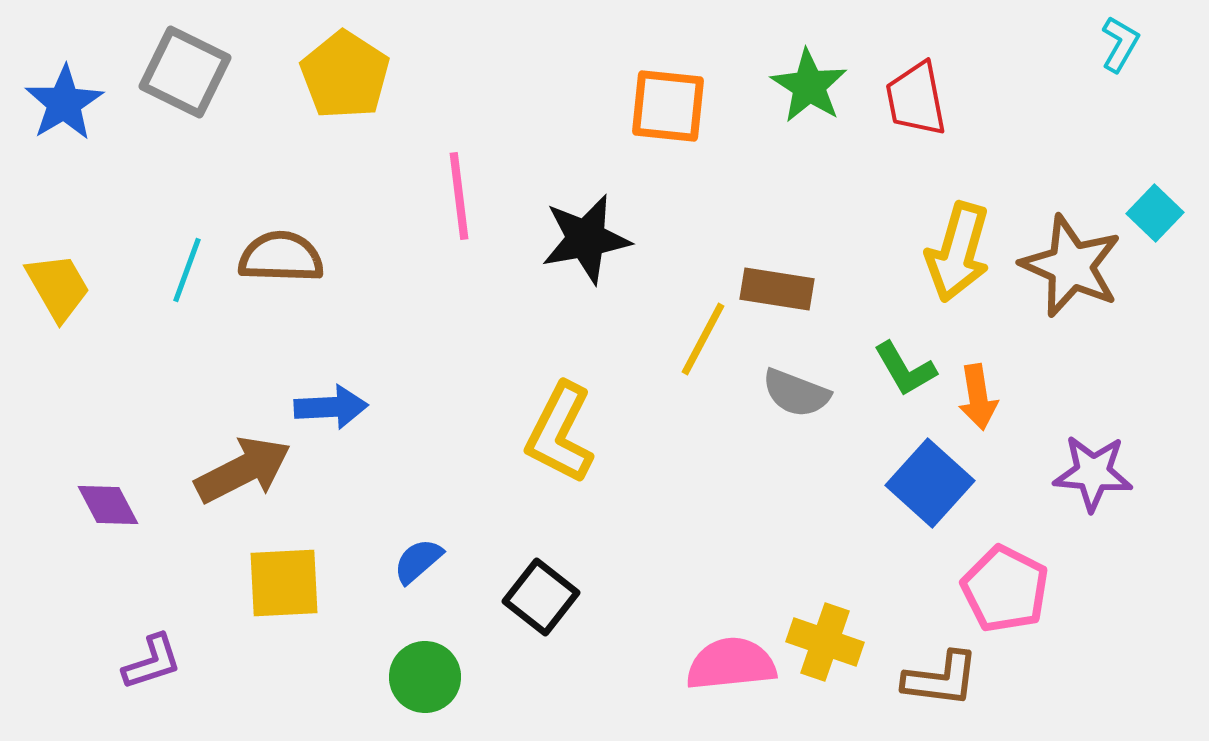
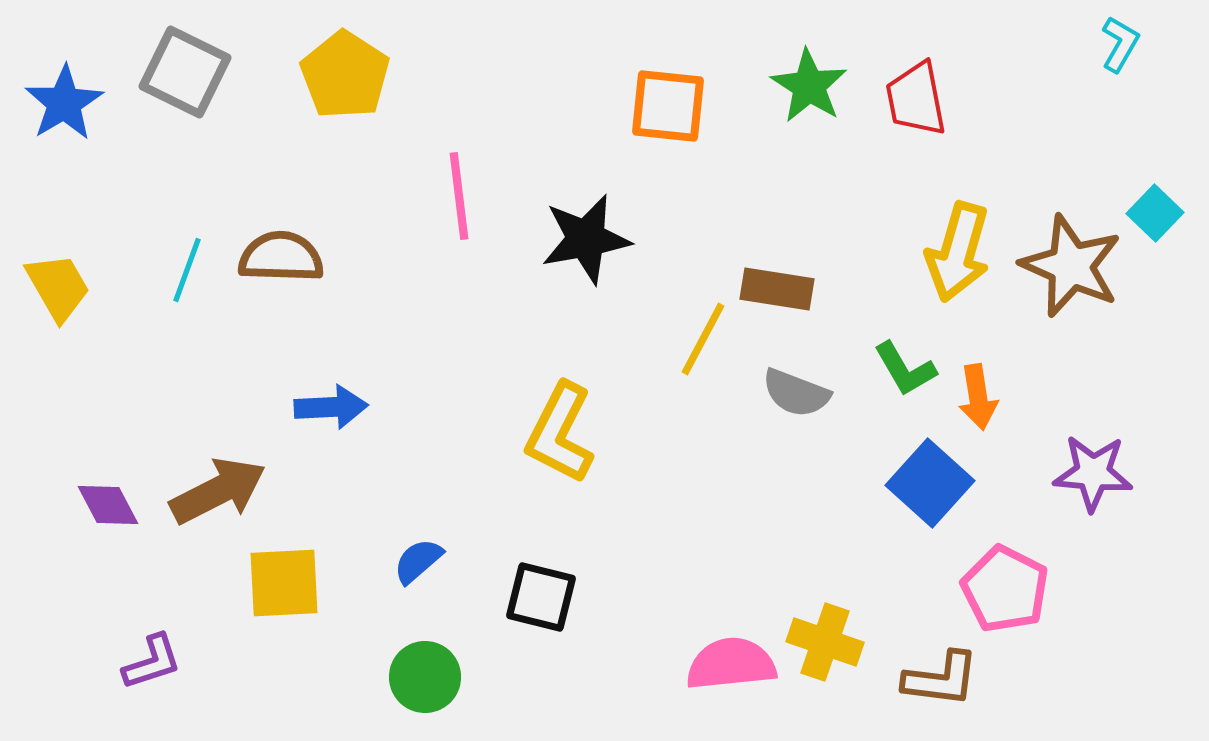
brown arrow: moved 25 px left, 21 px down
black square: rotated 24 degrees counterclockwise
